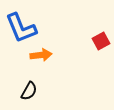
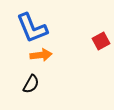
blue L-shape: moved 11 px right
black semicircle: moved 2 px right, 7 px up
